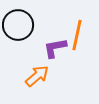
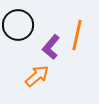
purple L-shape: moved 4 px left, 1 px up; rotated 40 degrees counterclockwise
